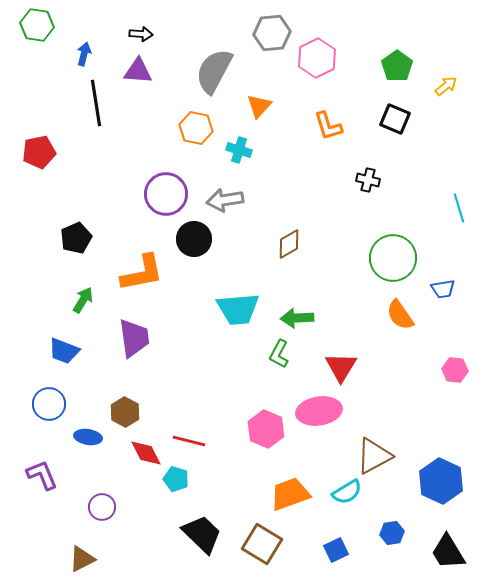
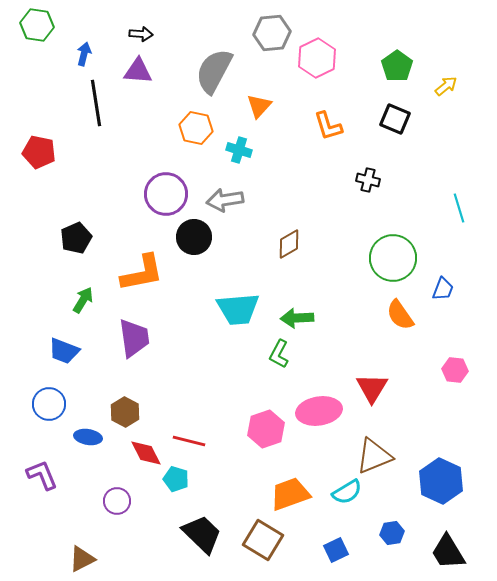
red pentagon at (39, 152): rotated 24 degrees clockwise
black circle at (194, 239): moved 2 px up
blue trapezoid at (443, 289): rotated 60 degrees counterclockwise
red triangle at (341, 367): moved 31 px right, 21 px down
pink hexagon at (266, 429): rotated 18 degrees clockwise
brown triangle at (374, 456): rotated 6 degrees clockwise
purple circle at (102, 507): moved 15 px right, 6 px up
brown square at (262, 544): moved 1 px right, 4 px up
